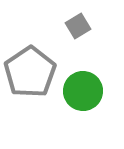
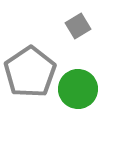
green circle: moved 5 px left, 2 px up
